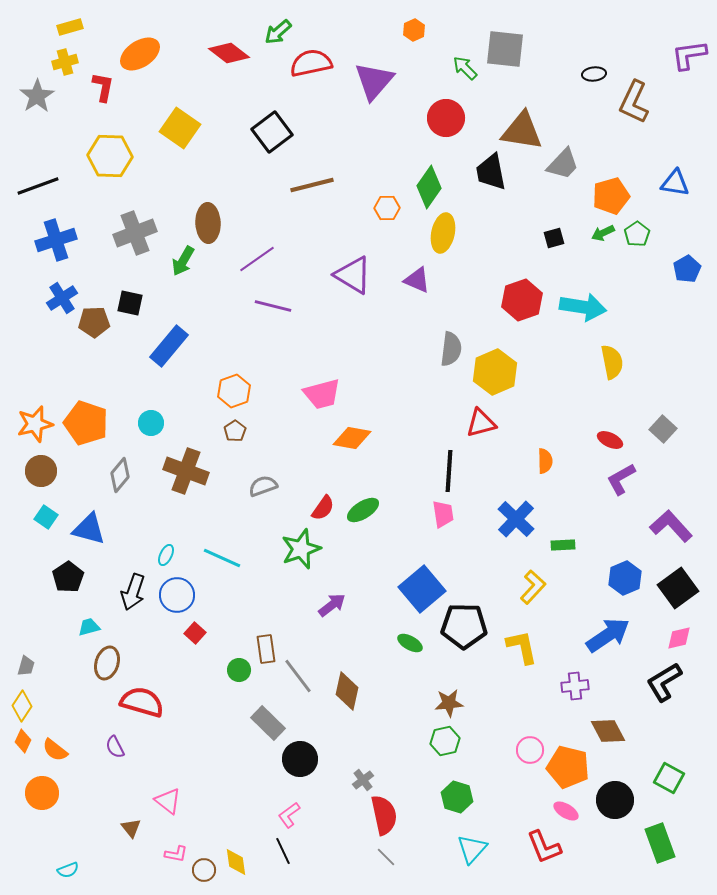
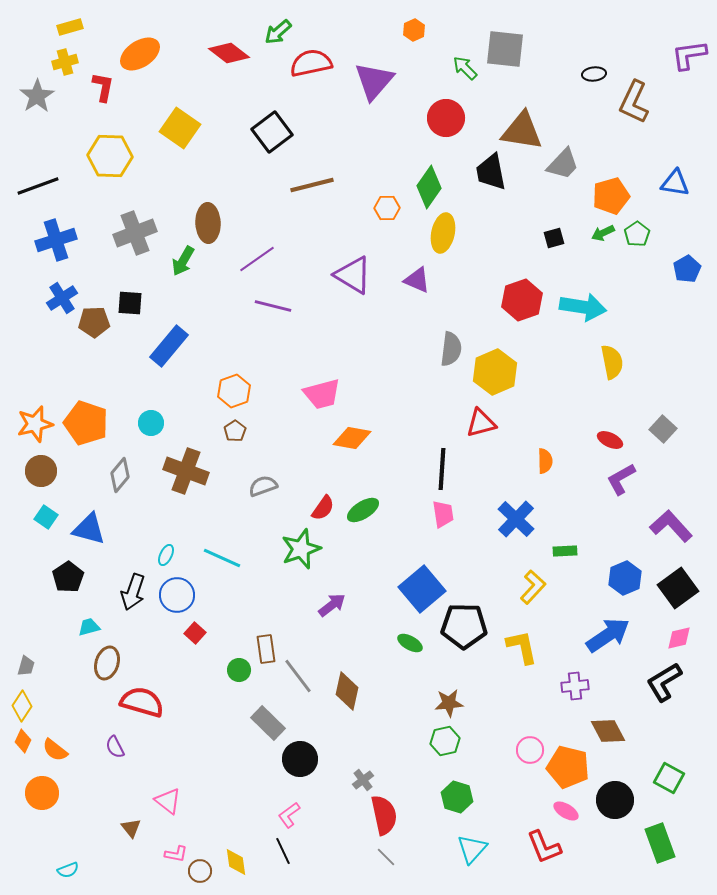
black square at (130, 303): rotated 8 degrees counterclockwise
black line at (449, 471): moved 7 px left, 2 px up
green rectangle at (563, 545): moved 2 px right, 6 px down
brown circle at (204, 870): moved 4 px left, 1 px down
